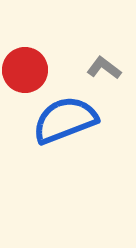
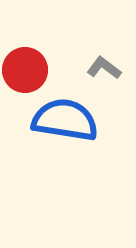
blue semicircle: rotated 30 degrees clockwise
